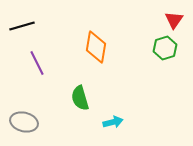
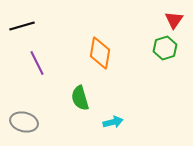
orange diamond: moved 4 px right, 6 px down
